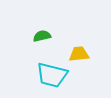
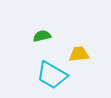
cyan trapezoid: rotated 16 degrees clockwise
